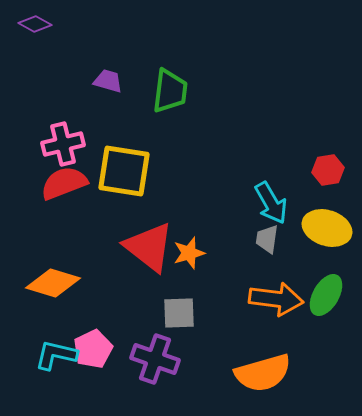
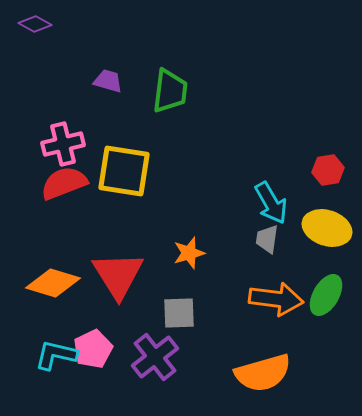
red triangle: moved 31 px left, 28 px down; rotated 20 degrees clockwise
purple cross: moved 2 px up; rotated 33 degrees clockwise
